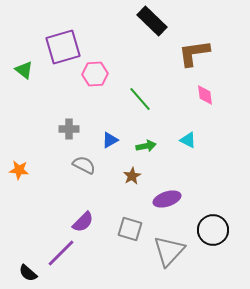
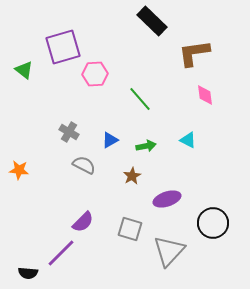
gray cross: moved 3 px down; rotated 30 degrees clockwise
black circle: moved 7 px up
black semicircle: rotated 36 degrees counterclockwise
